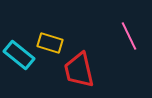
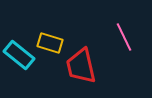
pink line: moved 5 px left, 1 px down
red trapezoid: moved 2 px right, 4 px up
